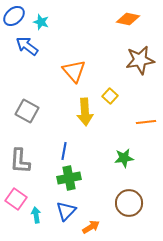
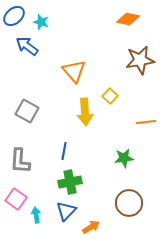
green cross: moved 1 px right, 4 px down
